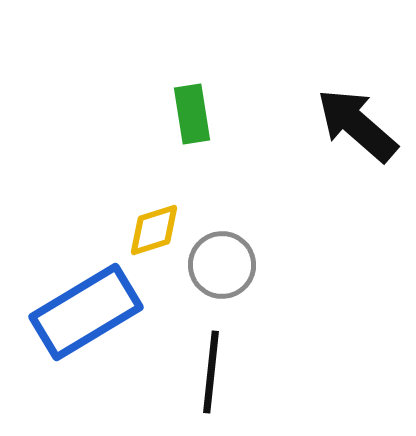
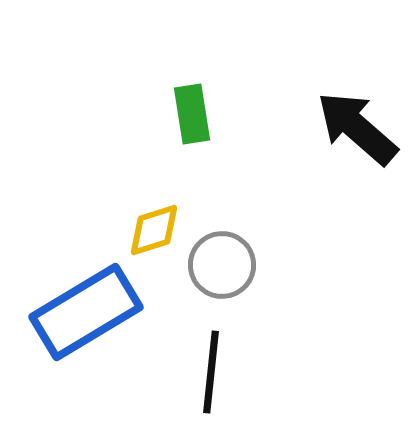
black arrow: moved 3 px down
